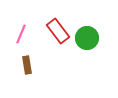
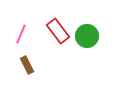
green circle: moved 2 px up
brown rectangle: rotated 18 degrees counterclockwise
